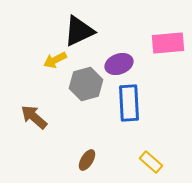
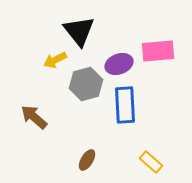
black triangle: rotated 44 degrees counterclockwise
pink rectangle: moved 10 px left, 8 px down
blue rectangle: moved 4 px left, 2 px down
